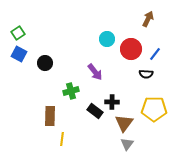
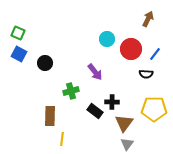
green square: rotated 32 degrees counterclockwise
